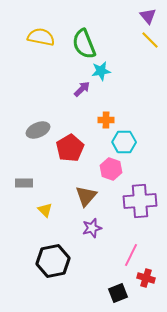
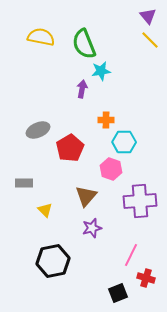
purple arrow: rotated 36 degrees counterclockwise
